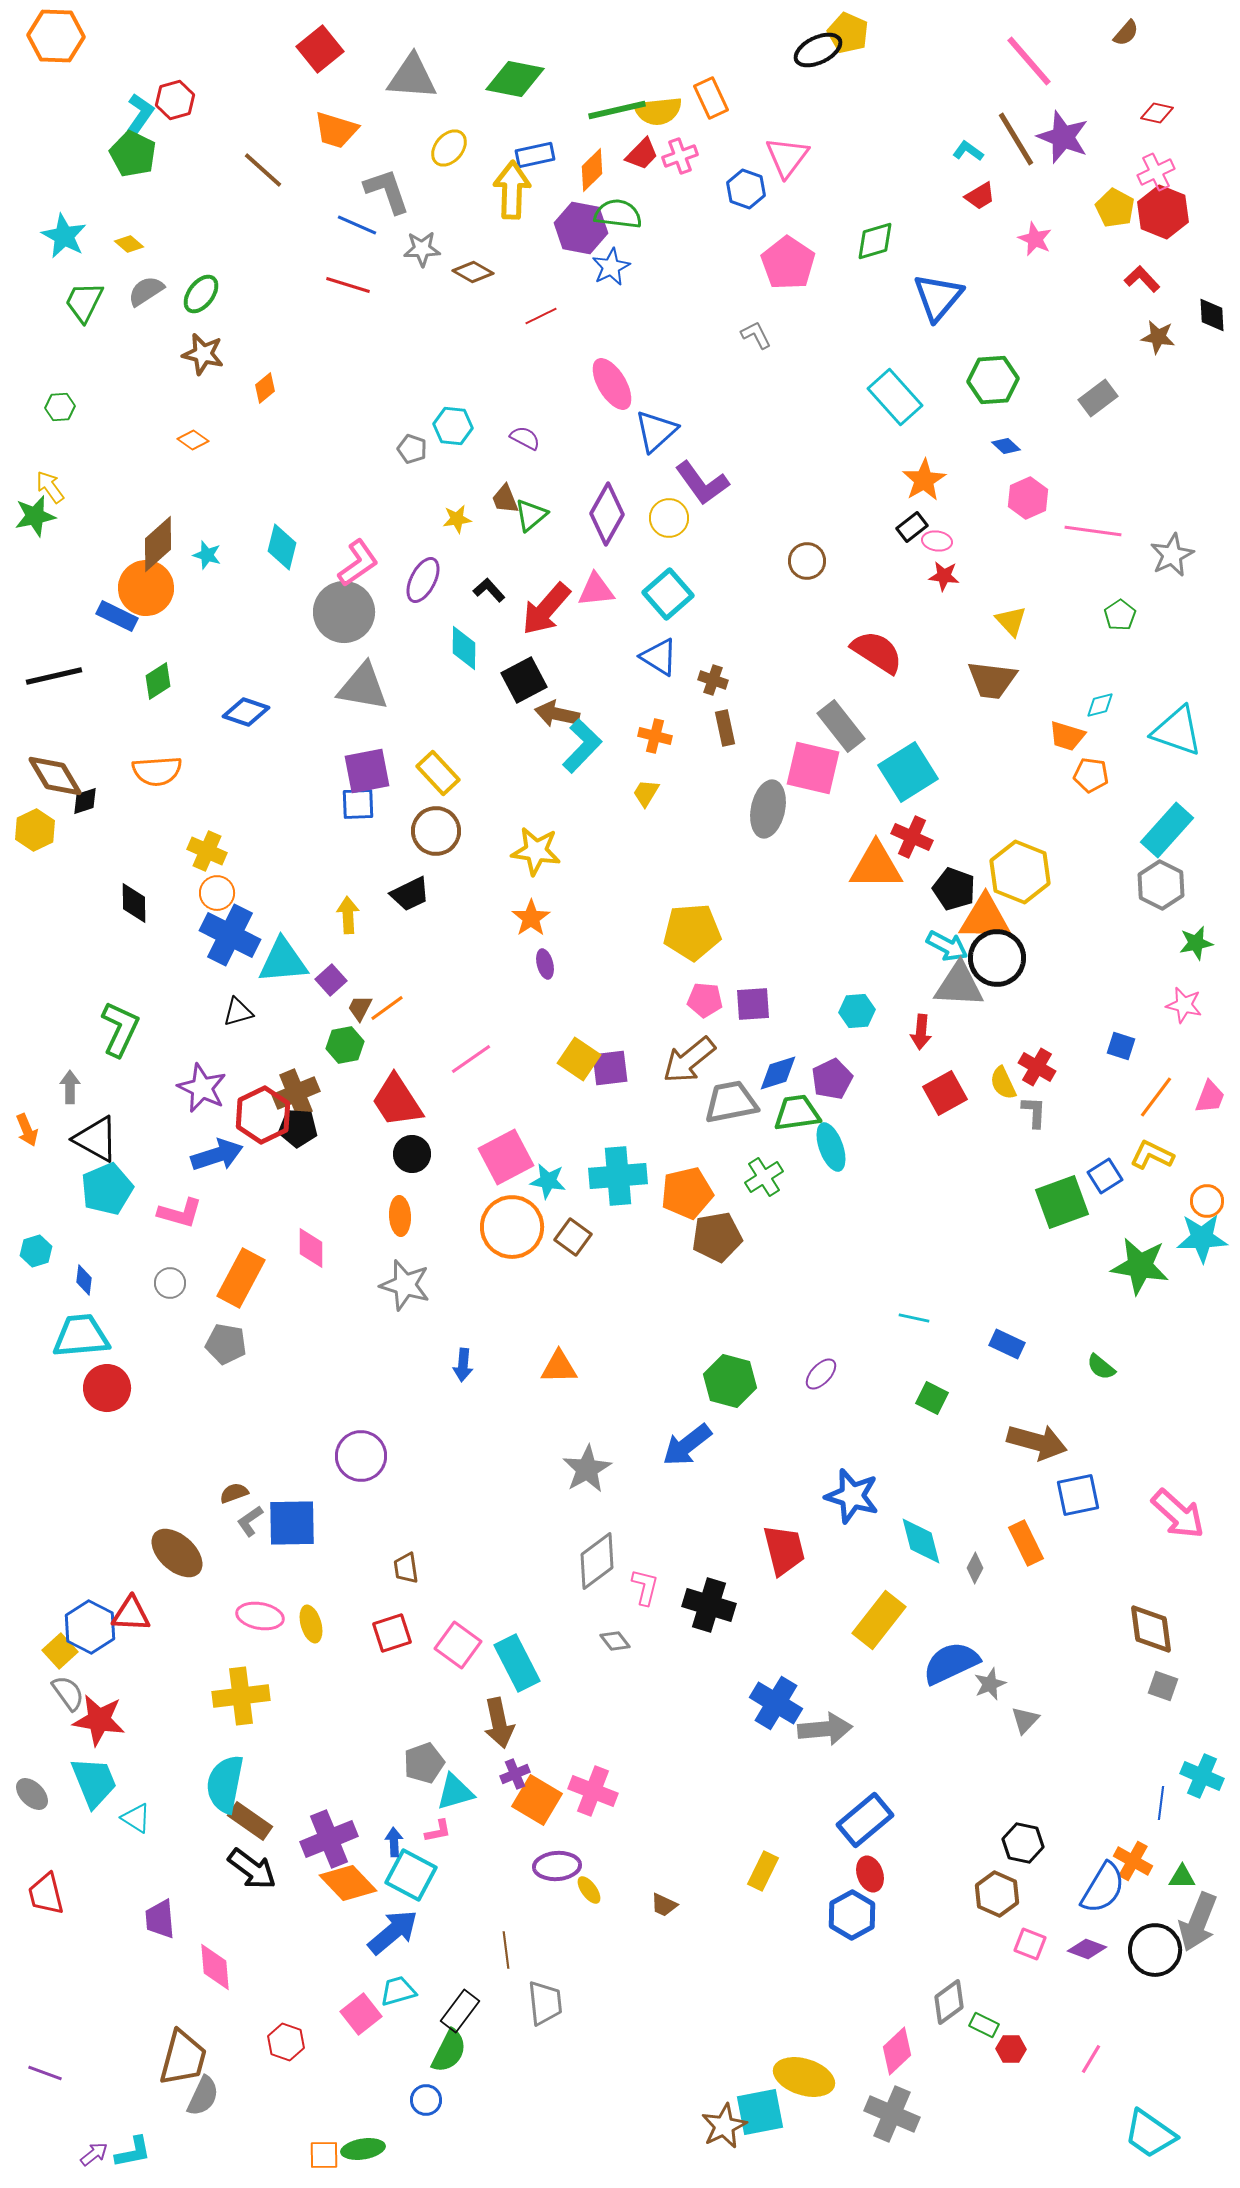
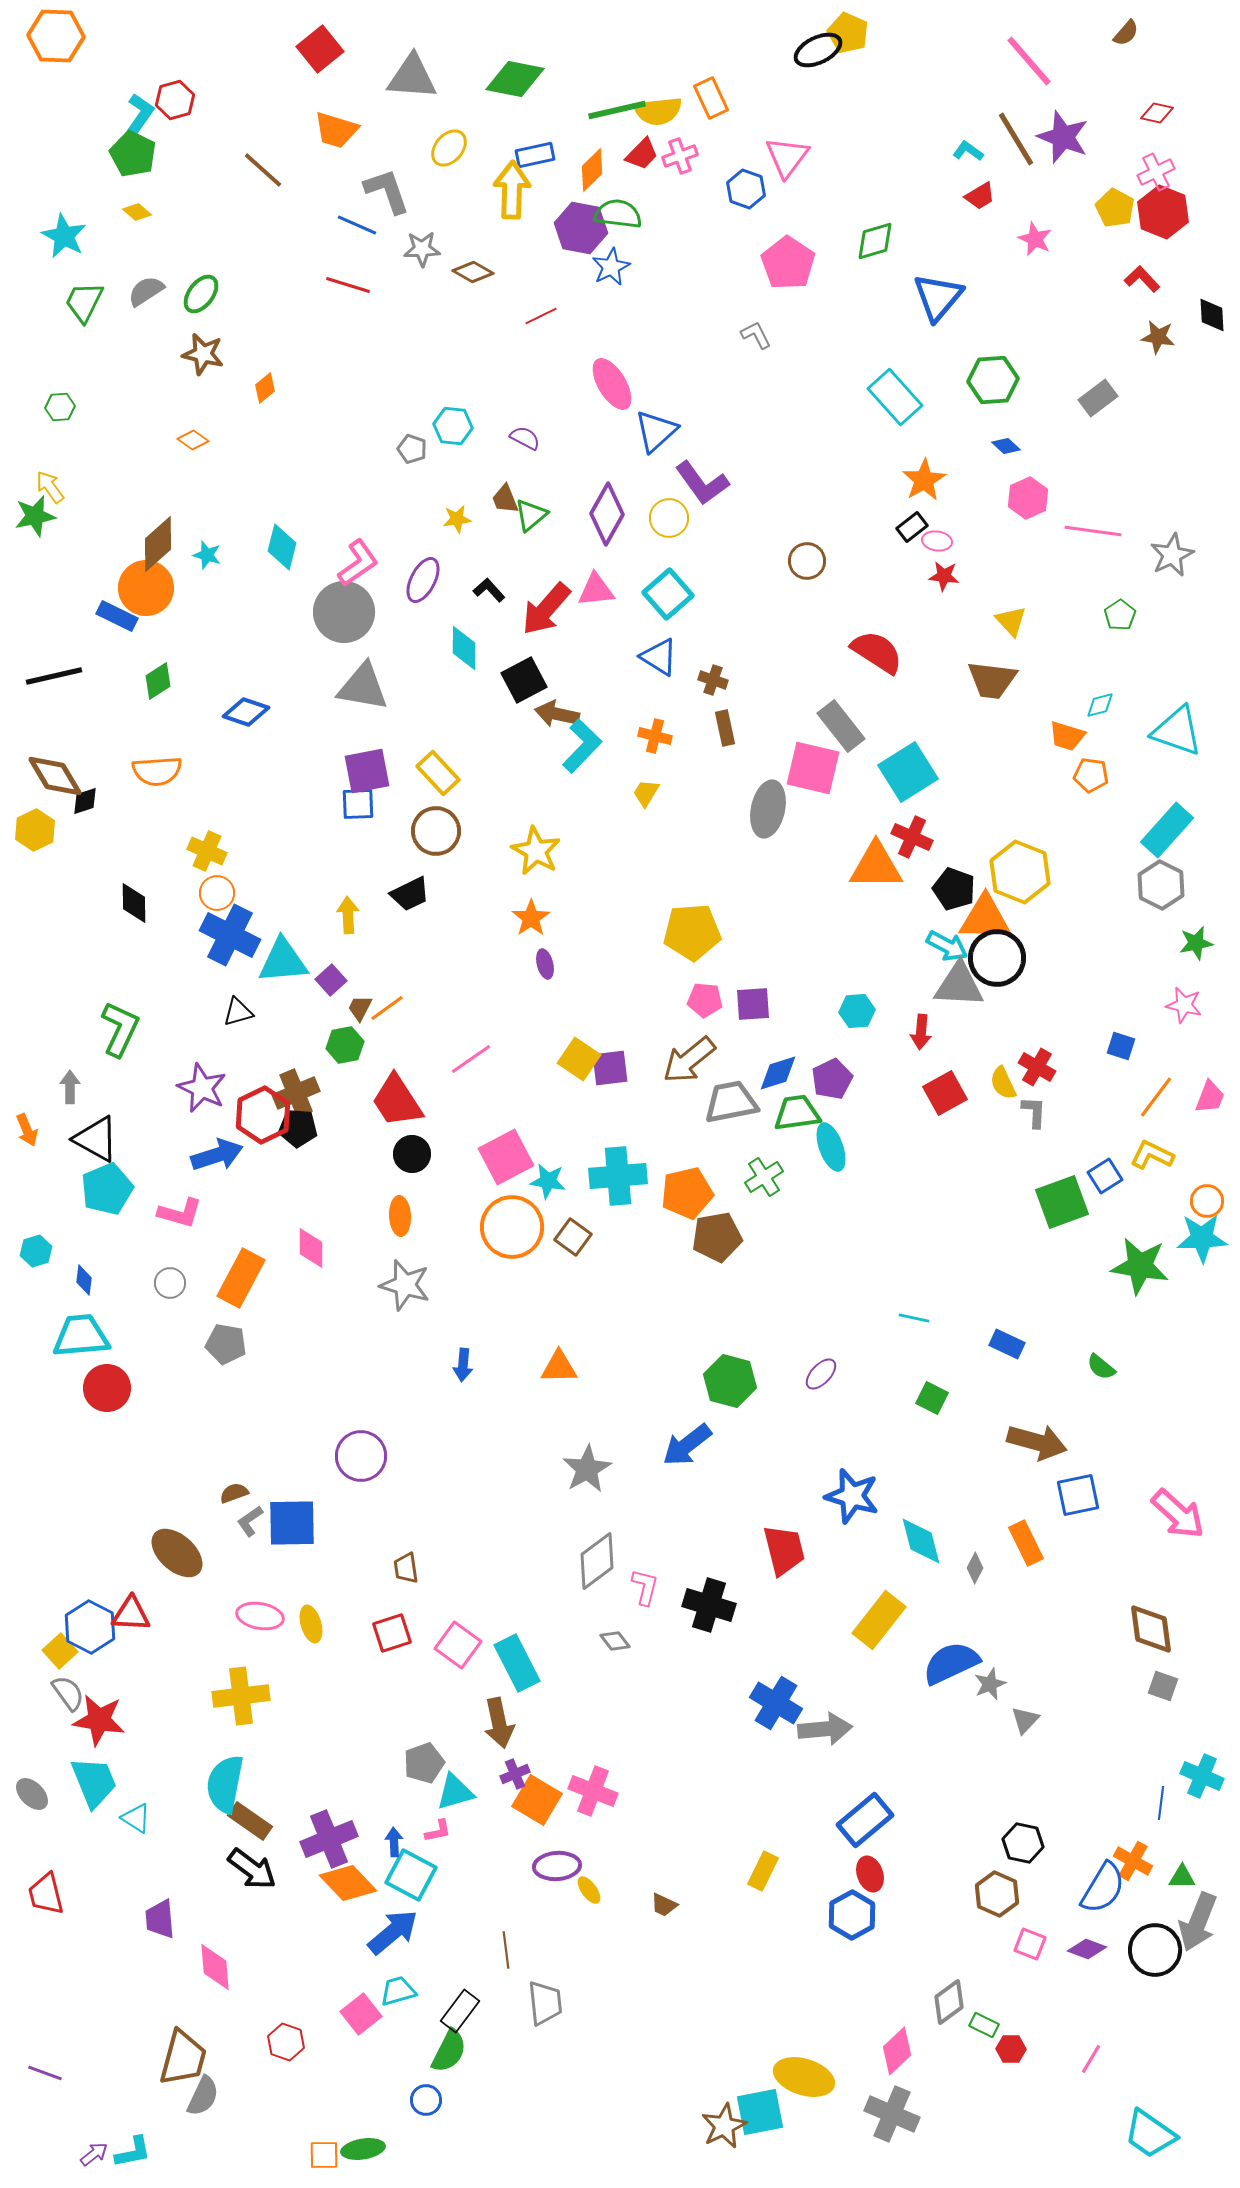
yellow diamond at (129, 244): moved 8 px right, 32 px up
yellow star at (536, 851): rotated 21 degrees clockwise
